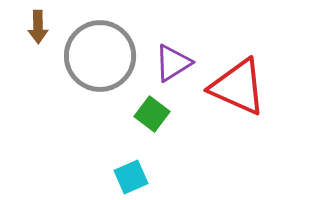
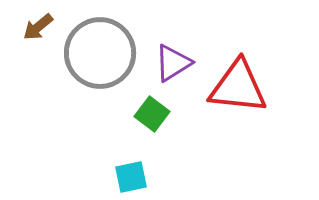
brown arrow: rotated 52 degrees clockwise
gray circle: moved 3 px up
red triangle: rotated 18 degrees counterclockwise
cyan square: rotated 12 degrees clockwise
